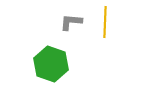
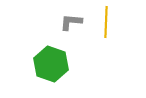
yellow line: moved 1 px right
